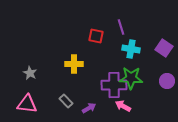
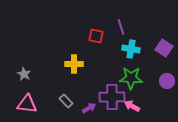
gray star: moved 6 px left, 1 px down
purple cross: moved 2 px left, 12 px down
pink arrow: moved 9 px right
